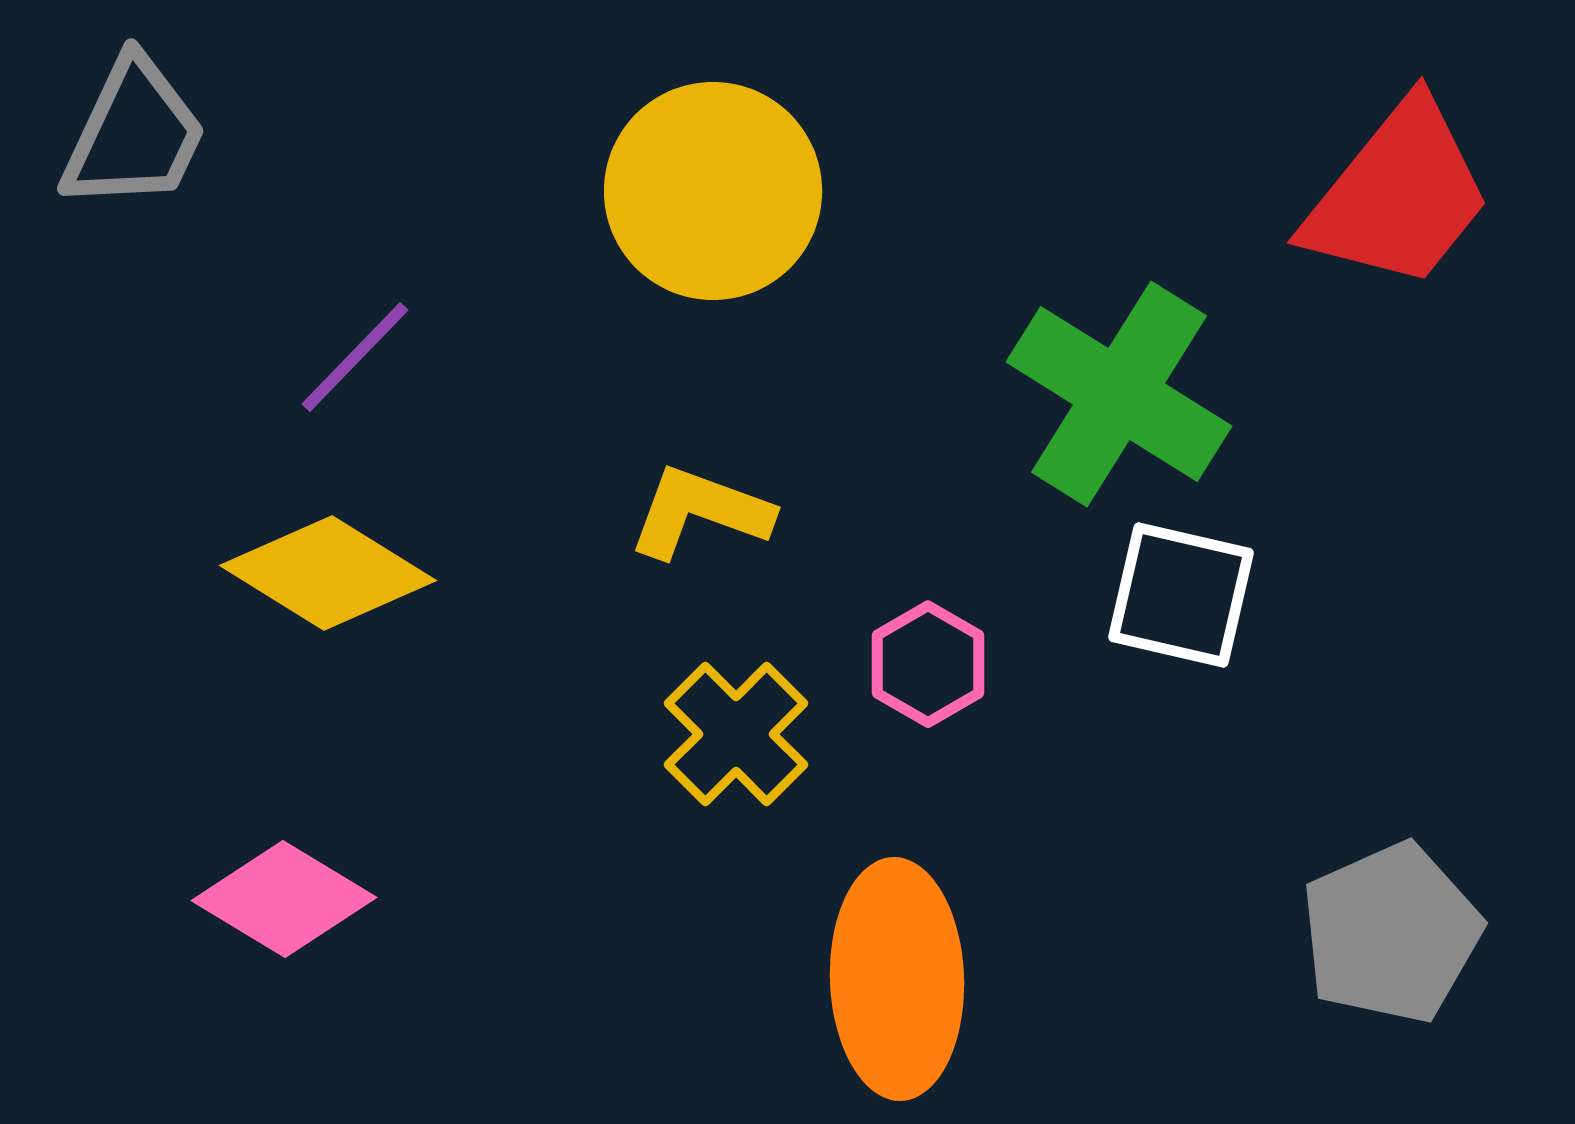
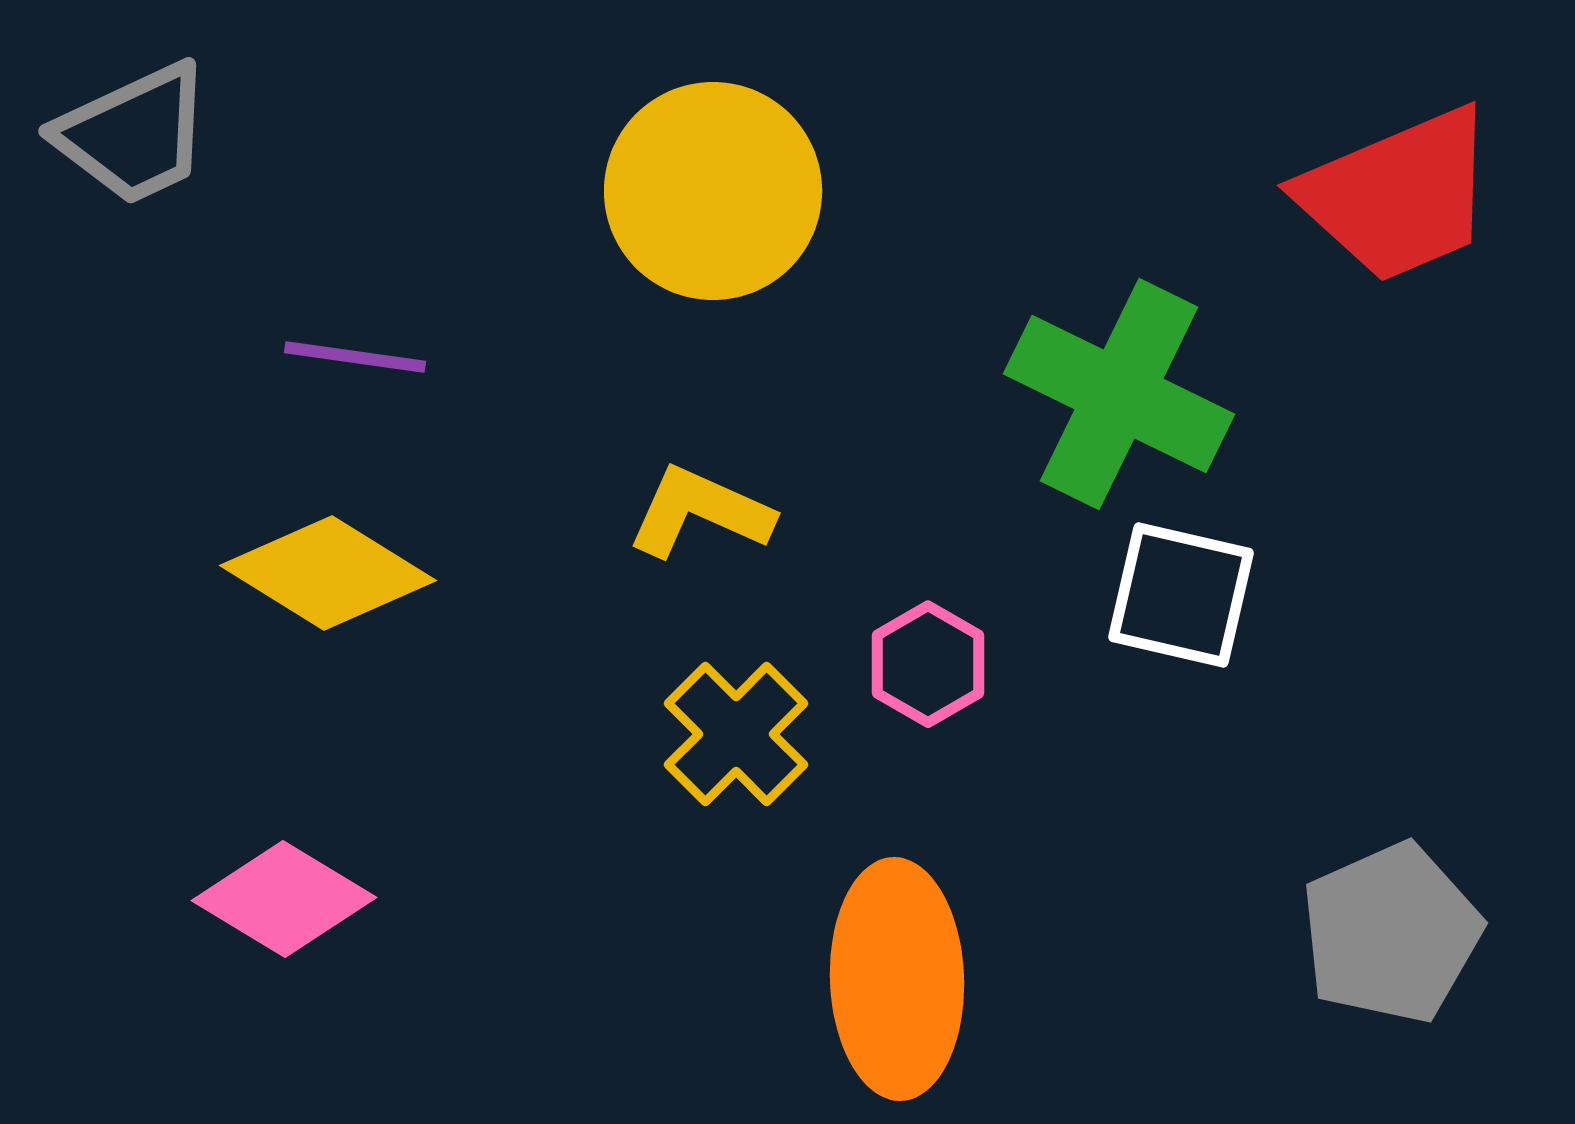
gray trapezoid: rotated 40 degrees clockwise
red trapezoid: rotated 28 degrees clockwise
purple line: rotated 54 degrees clockwise
green cross: rotated 6 degrees counterclockwise
yellow L-shape: rotated 4 degrees clockwise
